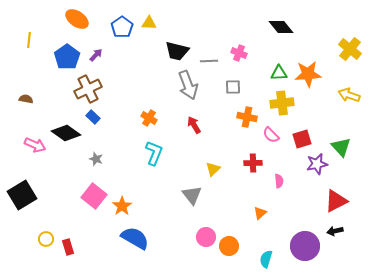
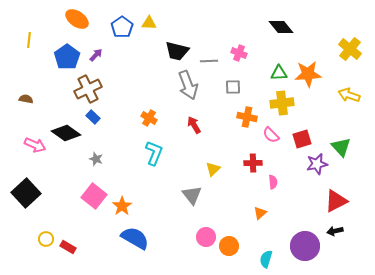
pink semicircle at (279, 181): moved 6 px left, 1 px down
black square at (22, 195): moved 4 px right, 2 px up; rotated 12 degrees counterclockwise
red rectangle at (68, 247): rotated 42 degrees counterclockwise
